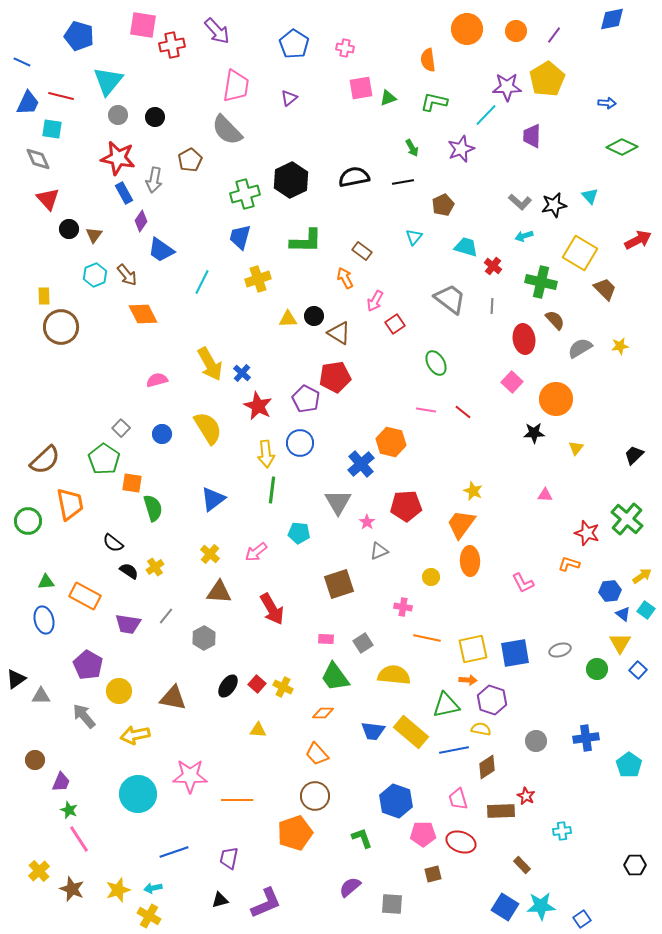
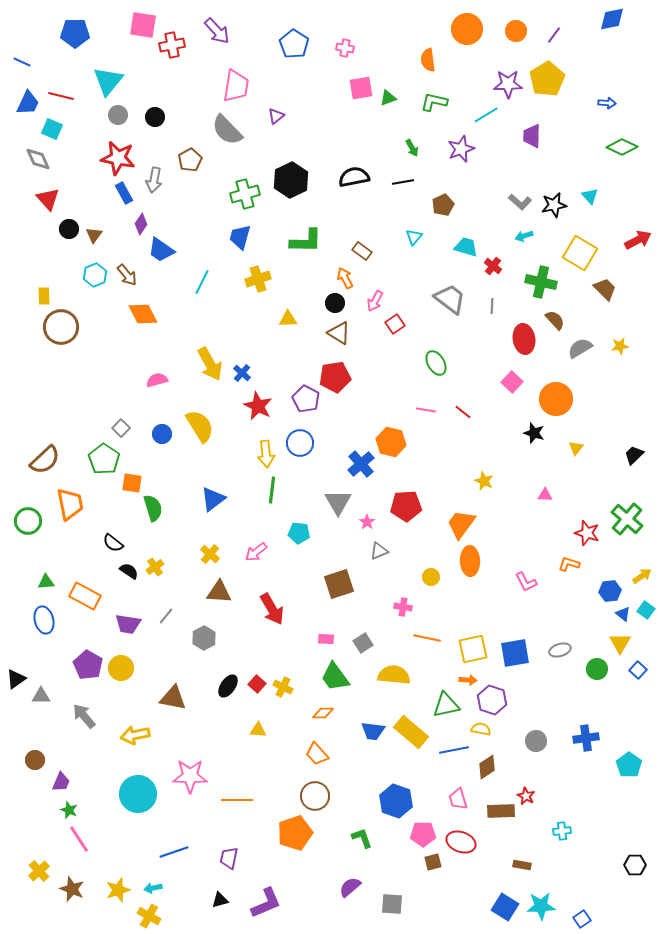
blue pentagon at (79, 36): moved 4 px left, 3 px up; rotated 16 degrees counterclockwise
purple star at (507, 87): moved 1 px right, 3 px up
purple triangle at (289, 98): moved 13 px left, 18 px down
cyan line at (486, 115): rotated 15 degrees clockwise
cyan square at (52, 129): rotated 15 degrees clockwise
purple diamond at (141, 221): moved 3 px down
black circle at (314, 316): moved 21 px right, 13 px up
yellow semicircle at (208, 428): moved 8 px left, 2 px up
black star at (534, 433): rotated 20 degrees clockwise
yellow star at (473, 491): moved 11 px right, 10 px up
pink L-shape at (523, 583): moved 3 px right, 1 px up
yellow circle at (119, 691): moved 2 px right, 23 px up
brown rectangle at (522, 865): rotated 36 degrees counterclockwise
brown square at (433, 874): moved 12 px up
